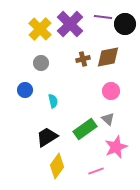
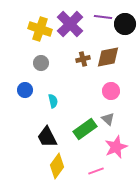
yellow cross: rotated 25 degrees counterclockwise
black trapezoid: rotated 85 degrees counterclockwise
